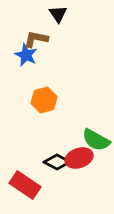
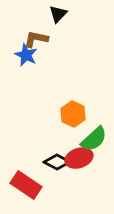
black triangle: rotated 18 degrees clockwise
orange hexagon: moved 29 px right, 14 px down; rotated 20 degrees counterclockwise
green semicircle: moved 2 px left, 1 px up; rotated 72 degrees counterclockwise
red rectangle: moved 1 px right
